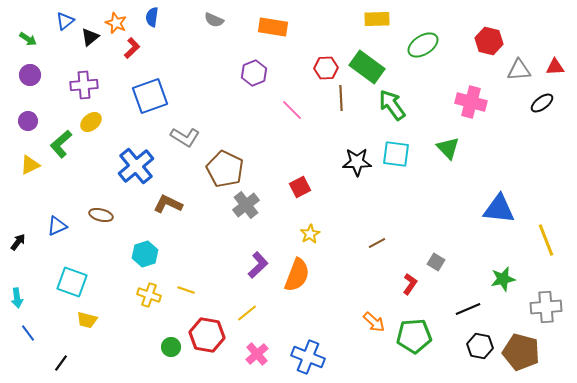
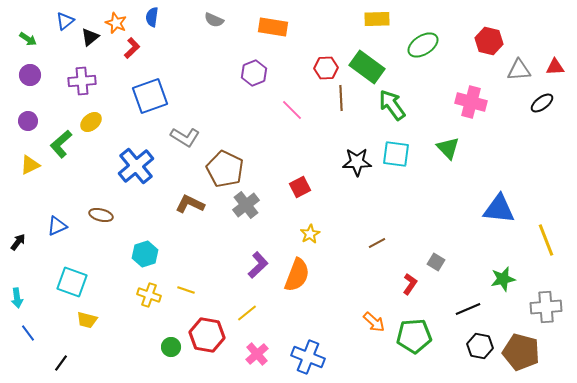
purple cross at (84, 85): moved 2 px left, 4 px up
brown L-shape at (168, 204): moved 22 px right
